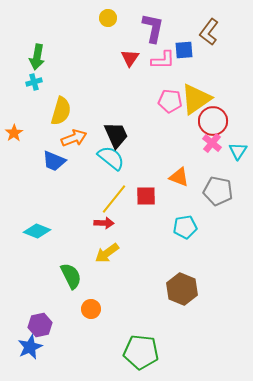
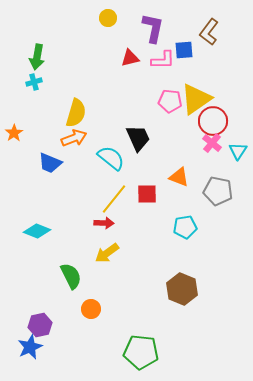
red triangle: rotated 42 degrees clockwise
yellow semicircle: moved 15 px right, 2 px down
black trapezoid: moved 22 px right, 3 px down
blue trapezoid: moved 4 px left, 2 px down
red square: moved 1 px right, 2 px up
